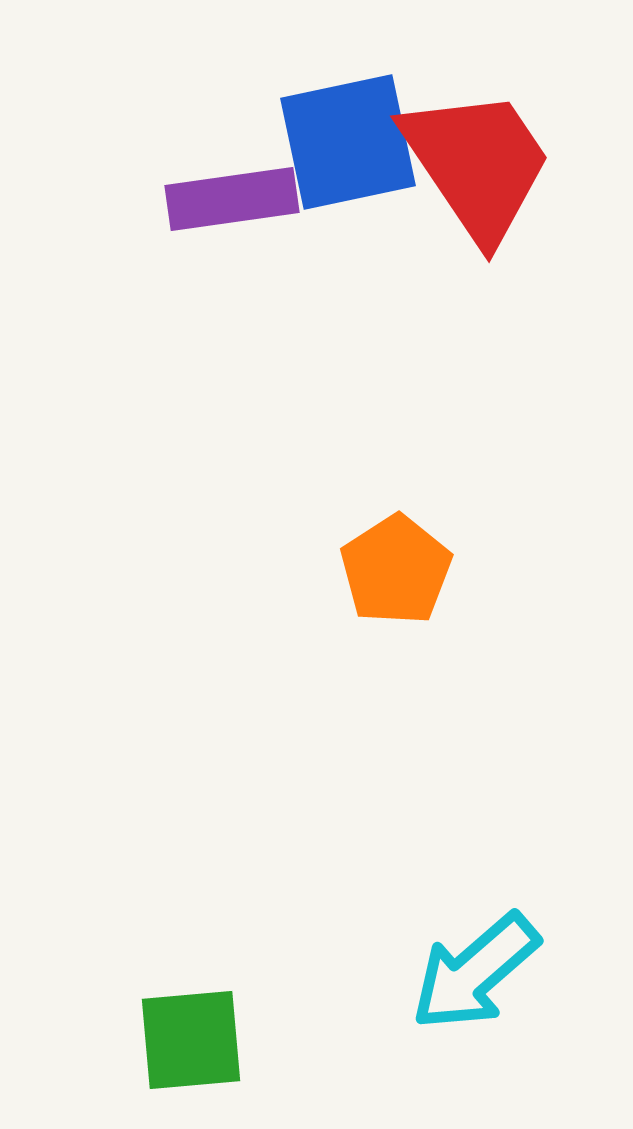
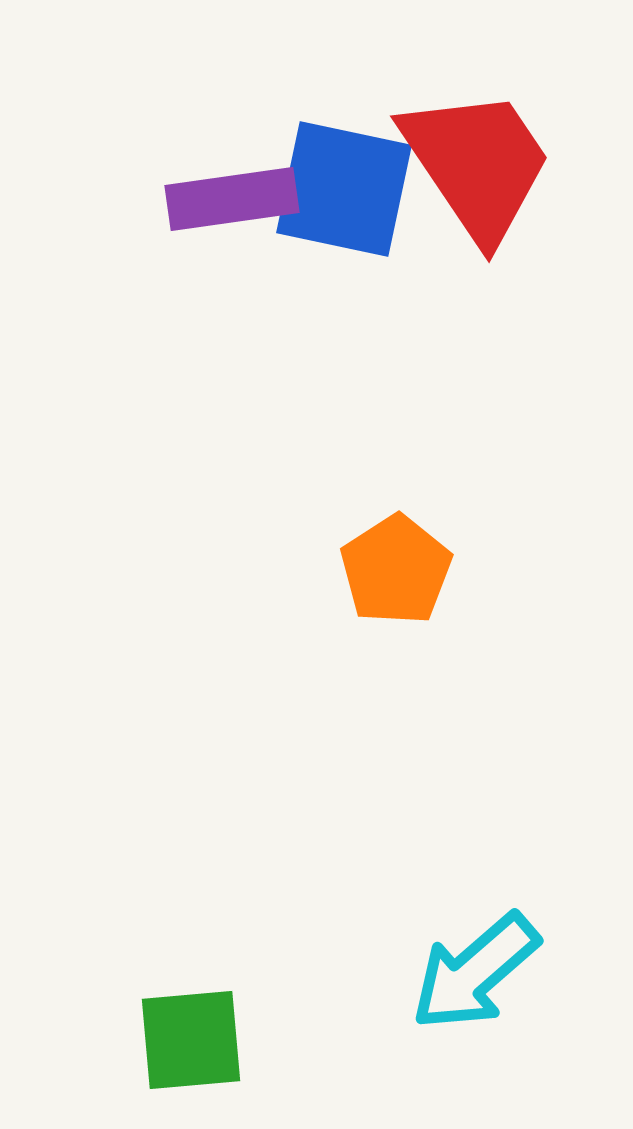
blue square: moved 4 px left, 47 px down; rotated 24 degrees clockwise
